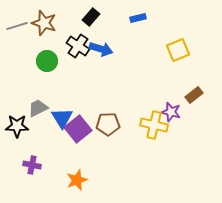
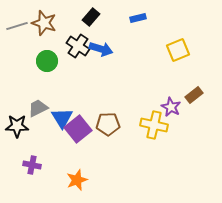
purple star: moved 5 px up; rotated 12 degrees clockwise
